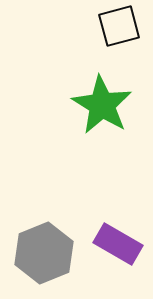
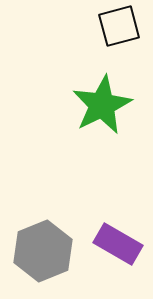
green star: rotated 14 degrees clockwise
gray hexagon: moved 1 px left, 2 px up
